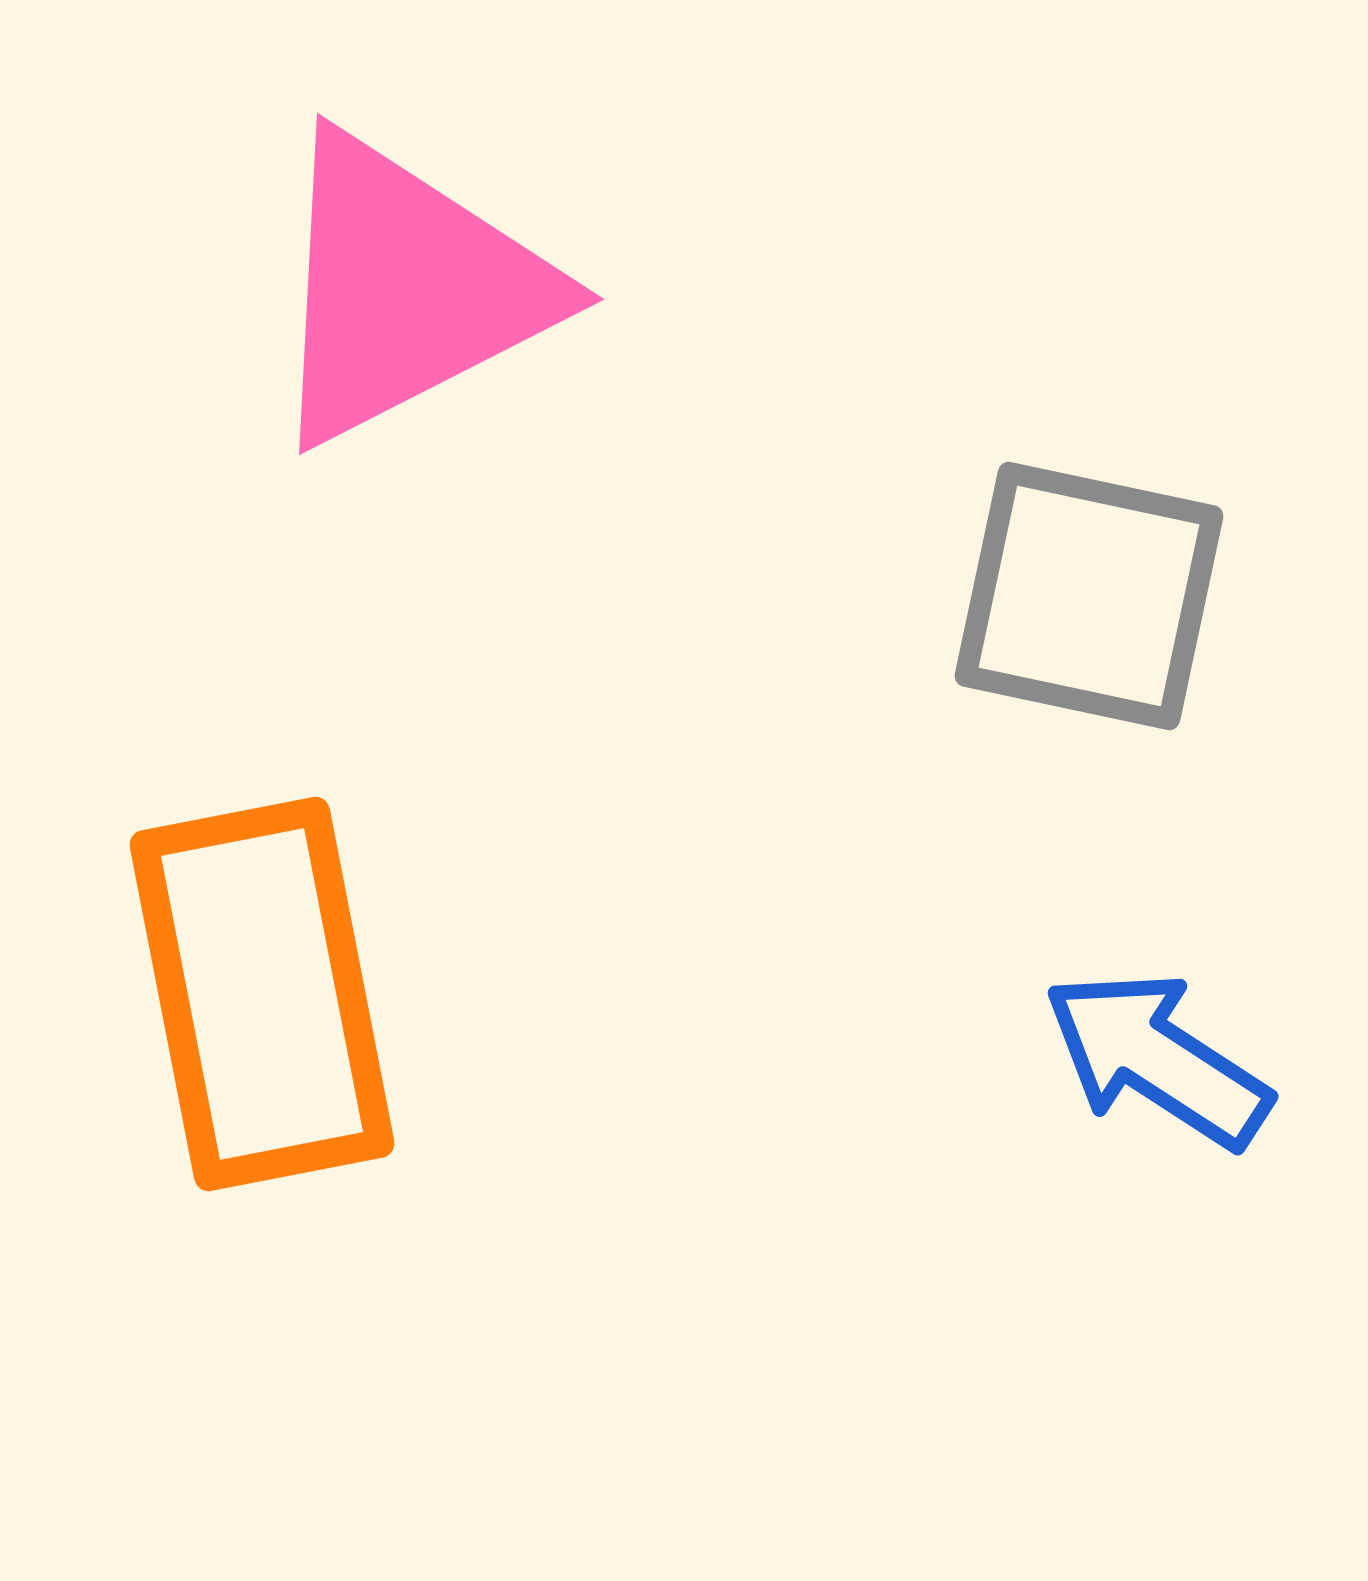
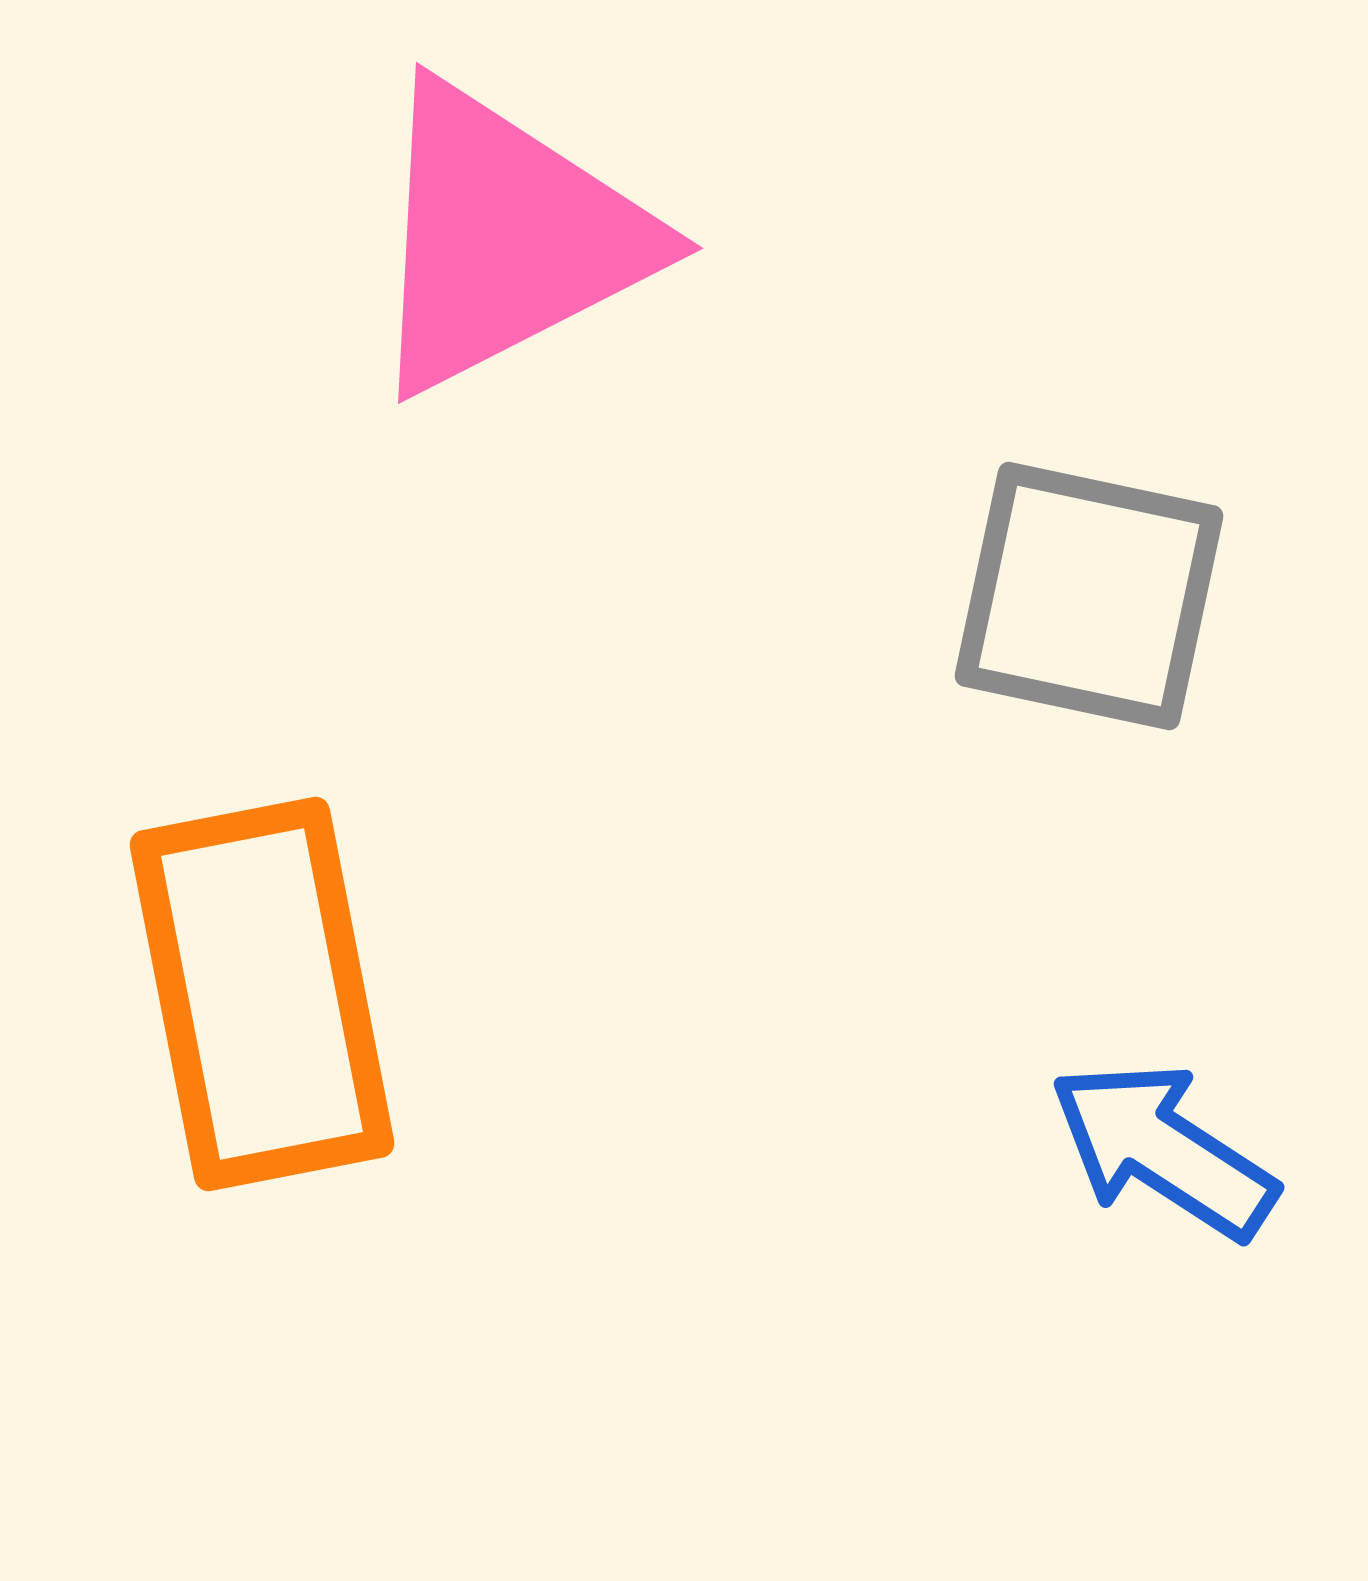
pink triangle: moved 99 px right, 51 px up
blue arrow: moved 6 px right, 91 px down
